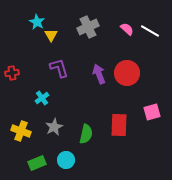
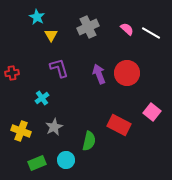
cyan star: moved 5 px up
white line: moved 1 px right, 2 px down
pink square: rotated 36 degrees counterclockwise
red rectangle: rotated 65 degrees counterclockwise
green semicircle: moved 3 px right, 7 px down
